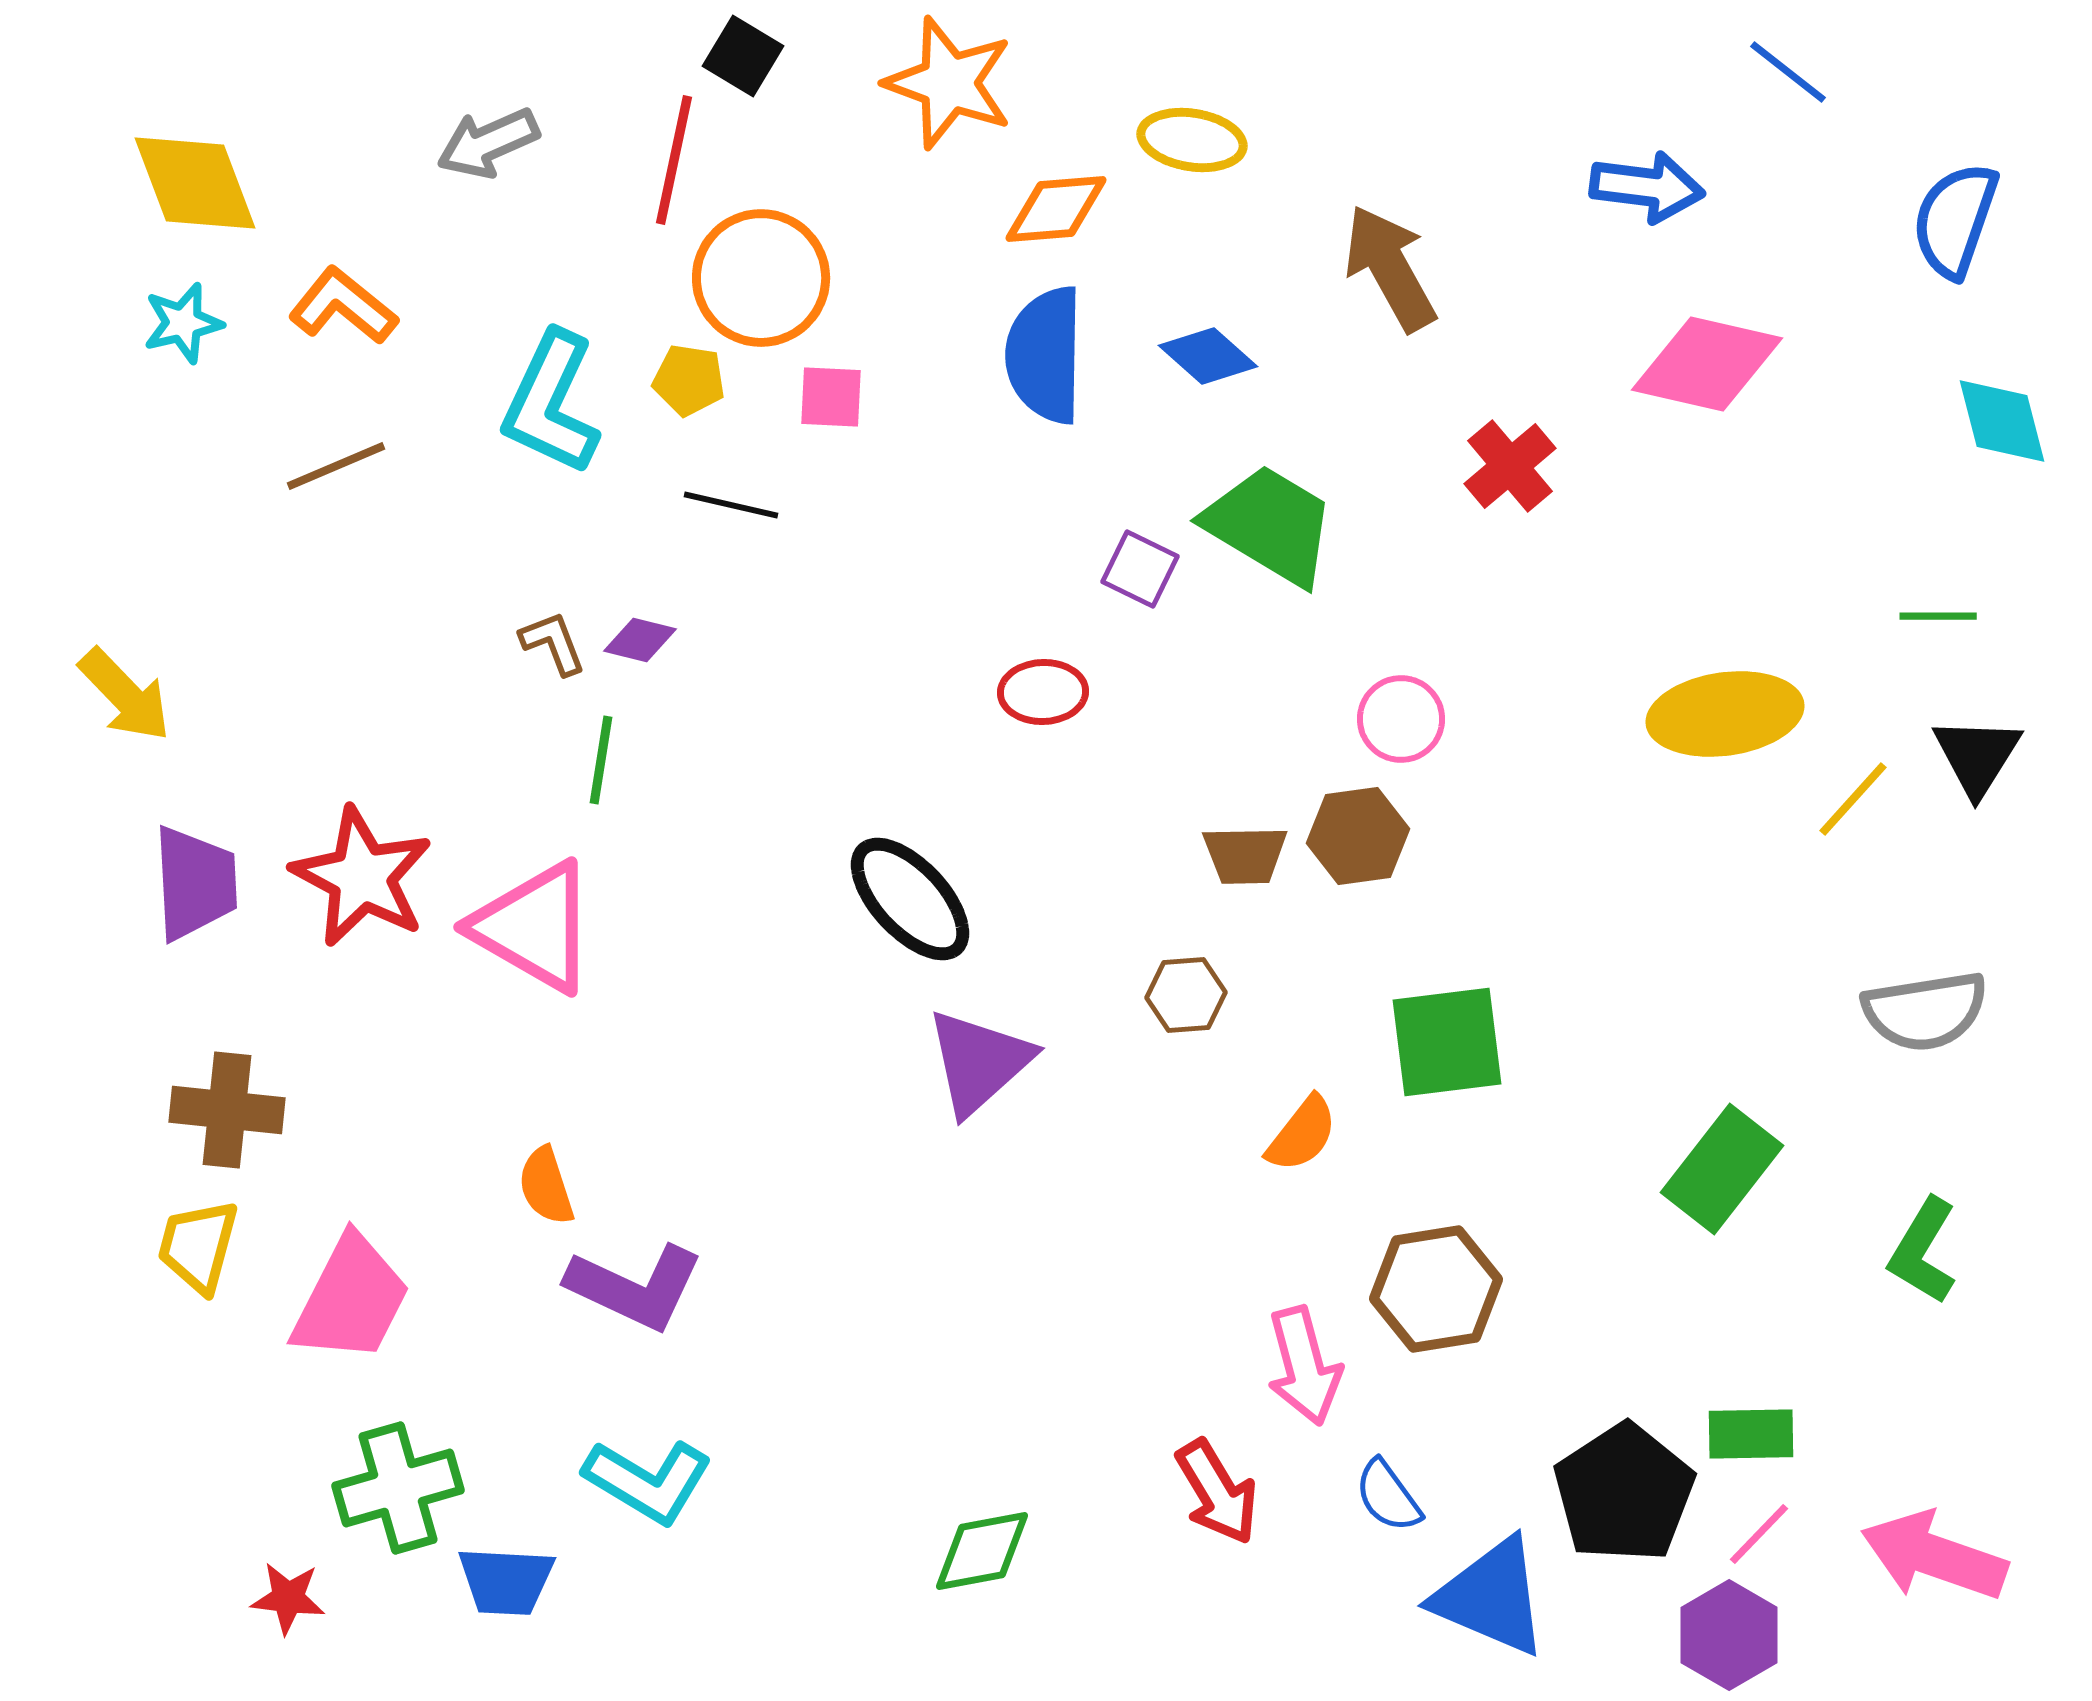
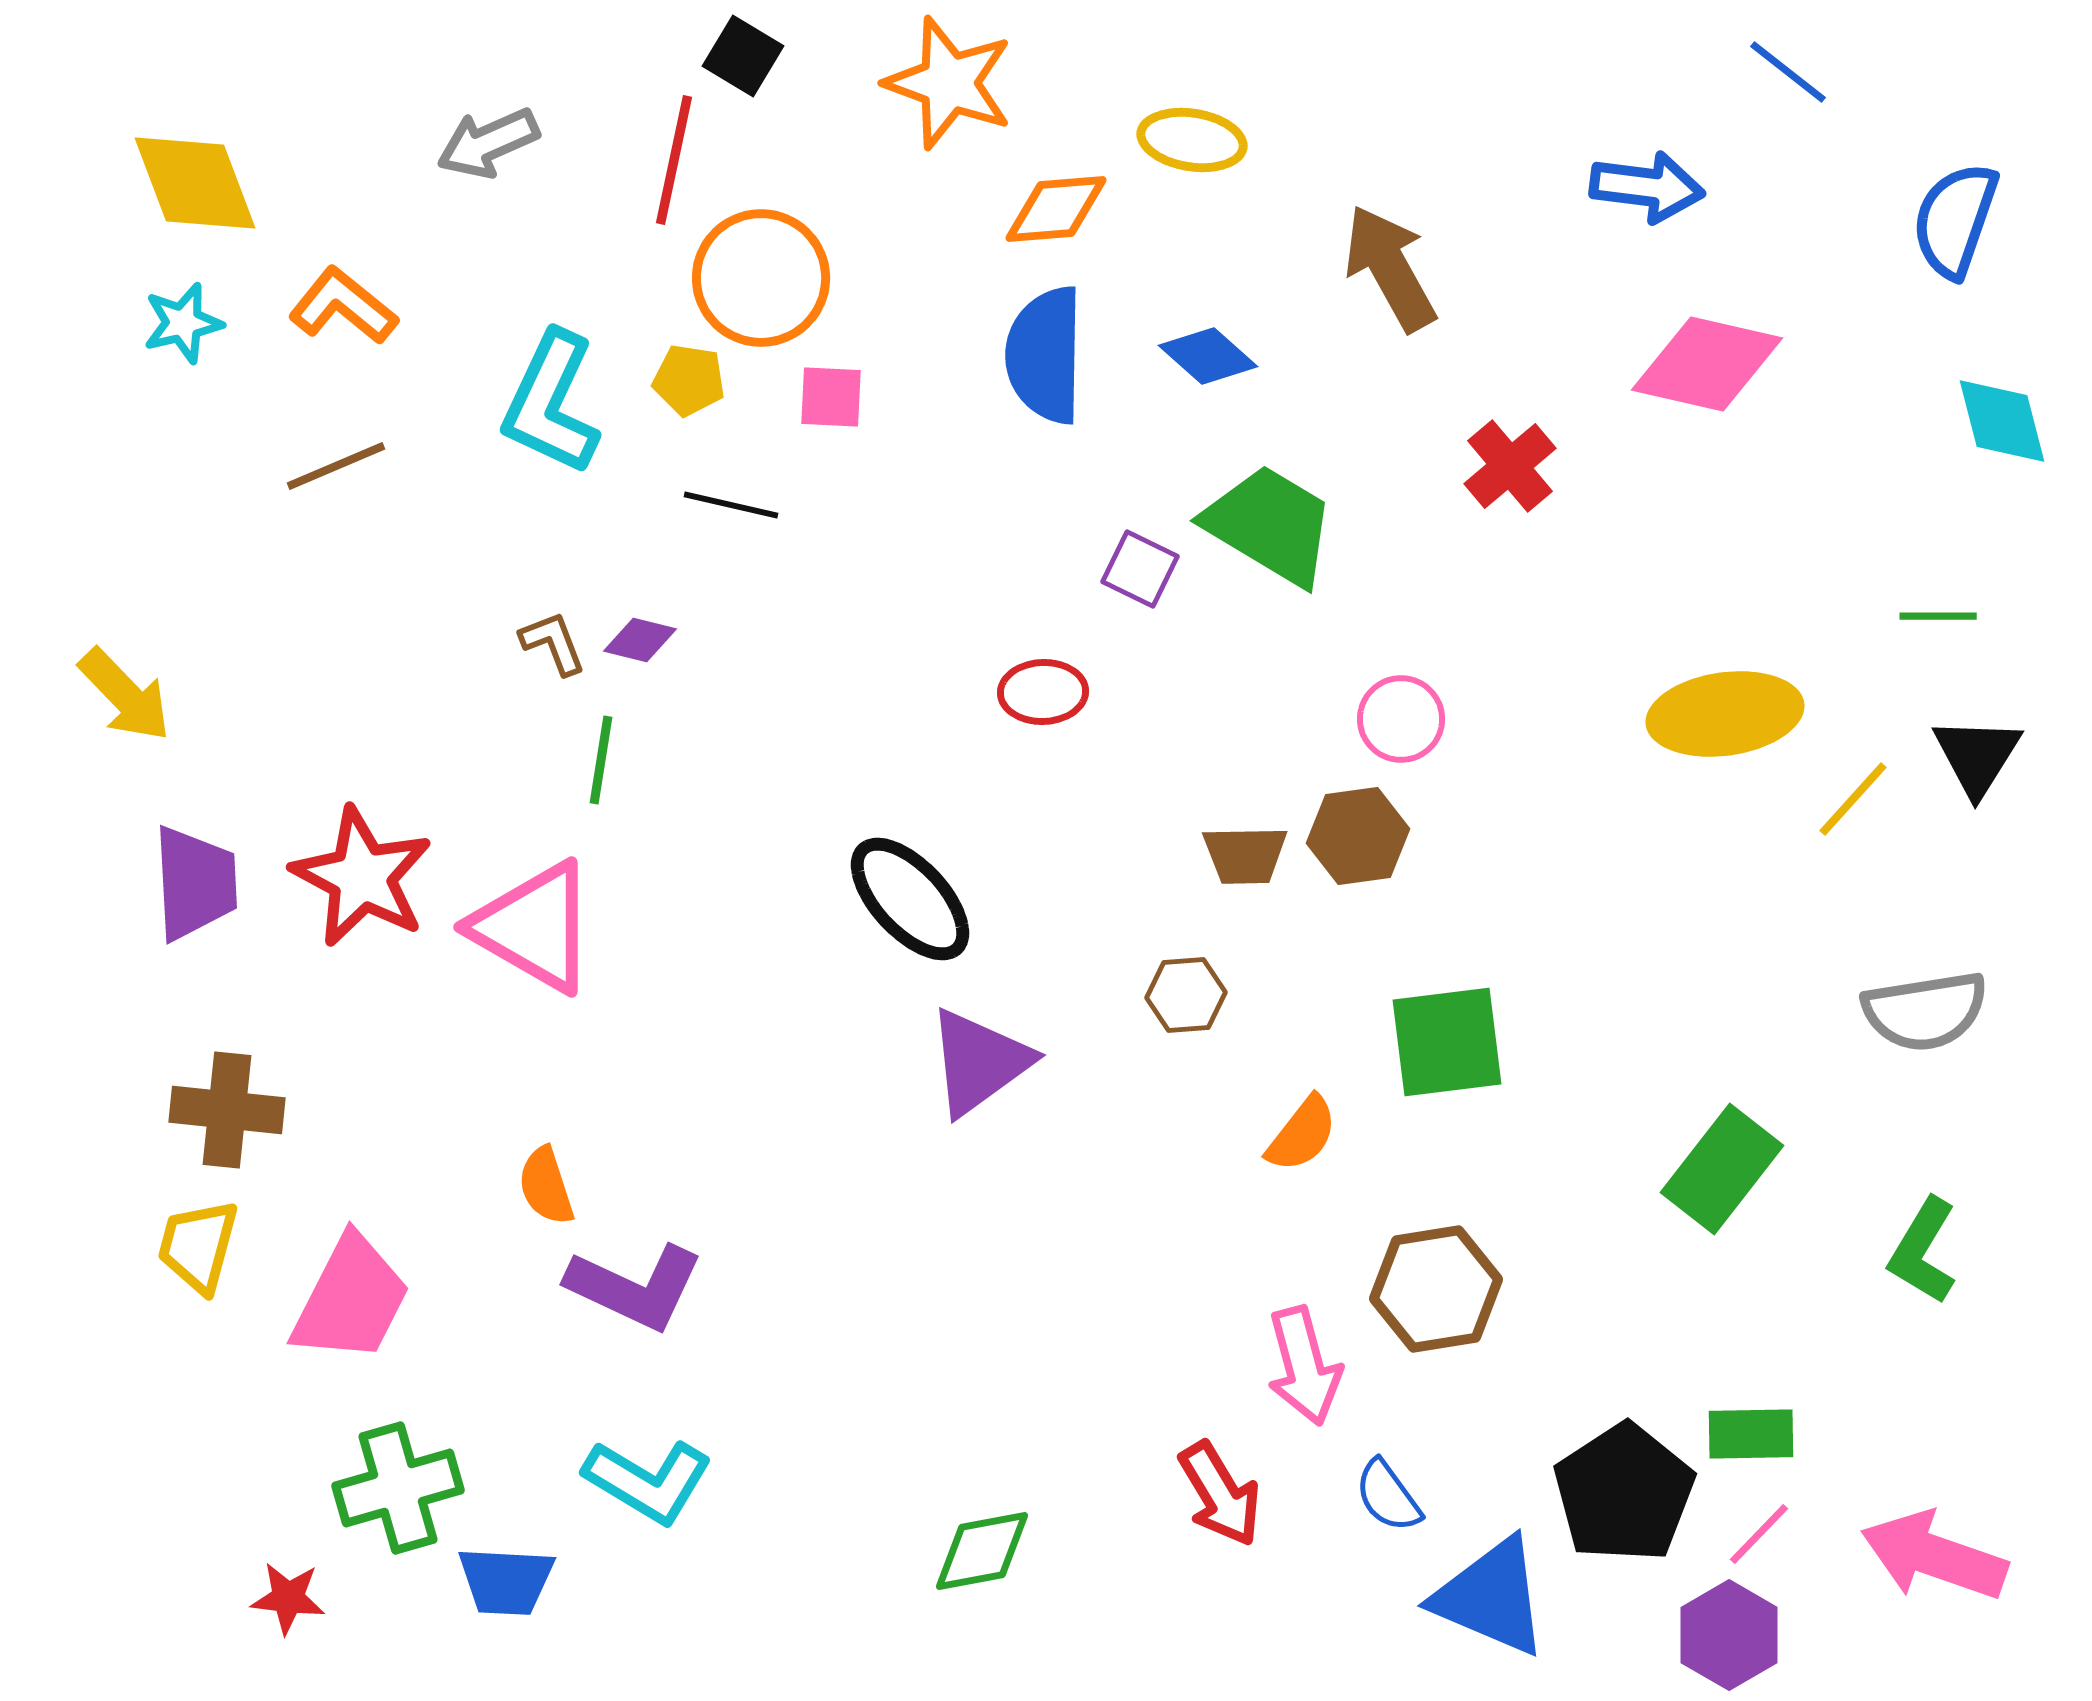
purple triangle at (979, 1062): rotated 6 degrees clockwise
red arrow at (1217, 1492): moved 3 px right, 2 px down
